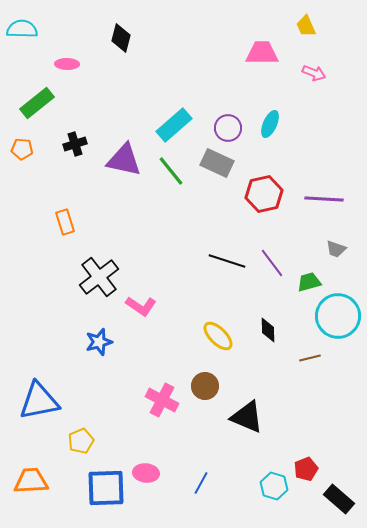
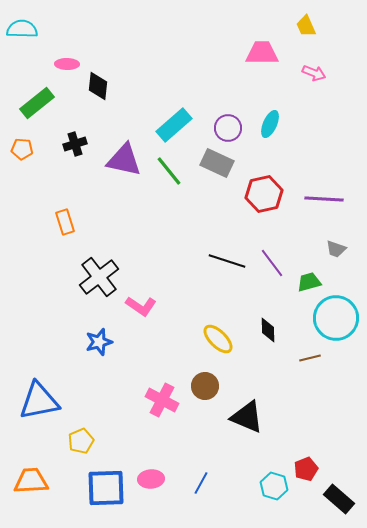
black diamond at (121, 38): moved 23 px left, 48 px down; rotated 8 degrees counterclockwise
green line at (171, 171): moved 2 px left
cyan circle at (338, 316): moved 2 px left, 2 px down
yellow ellipse at (218, 336): moved 3 px down
pink ellipse at (146, 473): moved 5 px right, 6 px down; rotated 10 degrees counterclockwise
